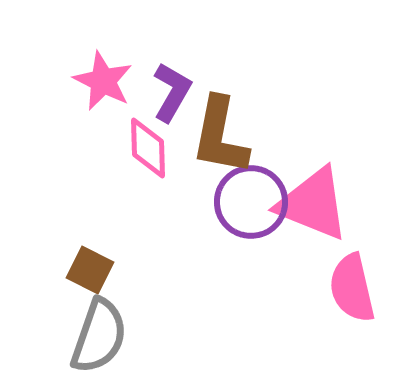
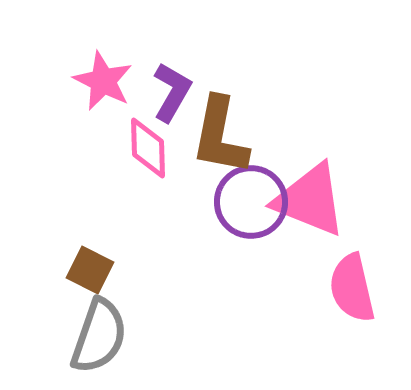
pink triangle: moved 3 px left, 4 px up
